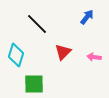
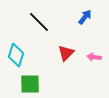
blue arrow: moved 2 px left
black line: moved 2 px right, 2 px up
red triangle: moved 3 px right, 1 px down
green square: moved 4 px left
